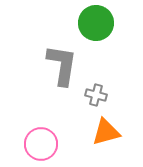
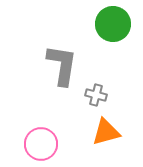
green circle: moved 17 px right, 1 px down
